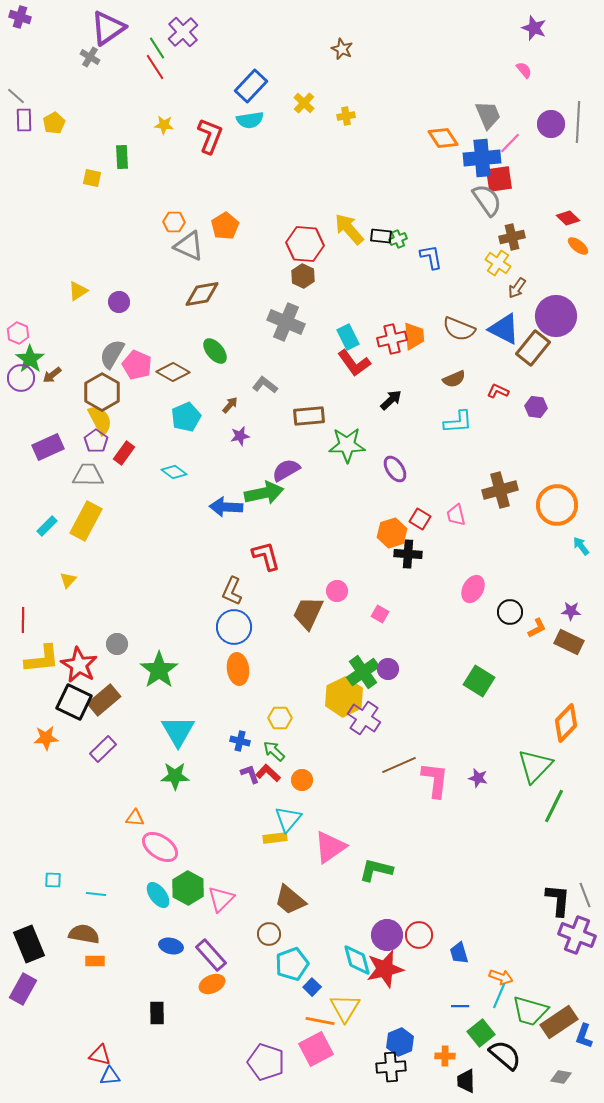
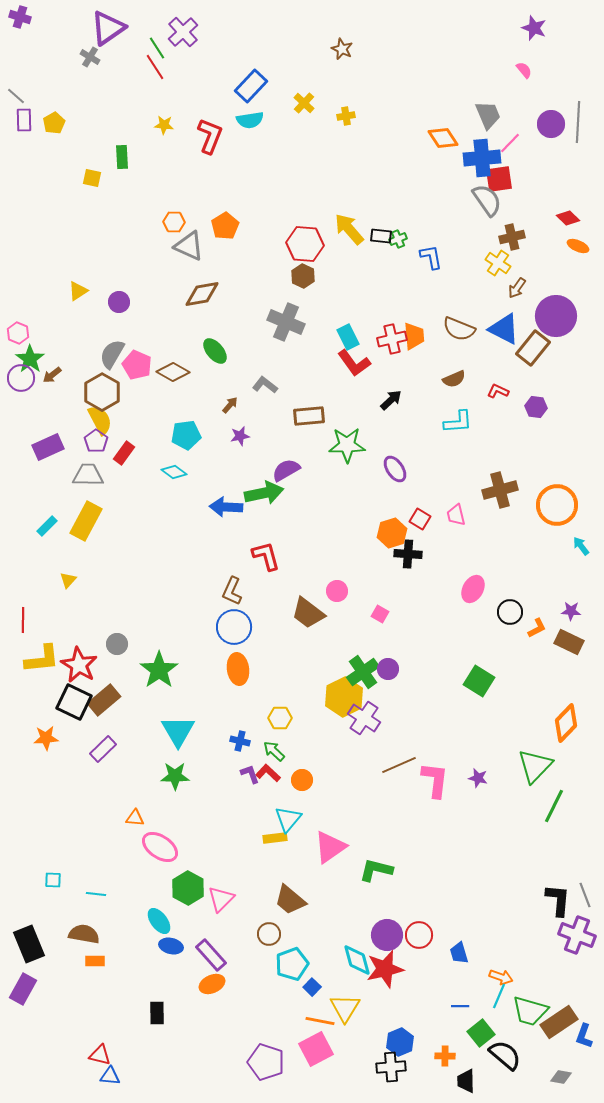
orange ellipse at (578, 246): rotated 15 degrees counterclockwise
cyan pentagon at (186, 417): moved 18 px down; rotated 16 degrees clockwise
brown trapezoid at (308, 613): rotated 78 degrees counterclockwise
cyan ellipse at (158, 895): moved 1 px right, 26 px down
blue triangle at (110, 1076): rotated 10 degrees clockwise
